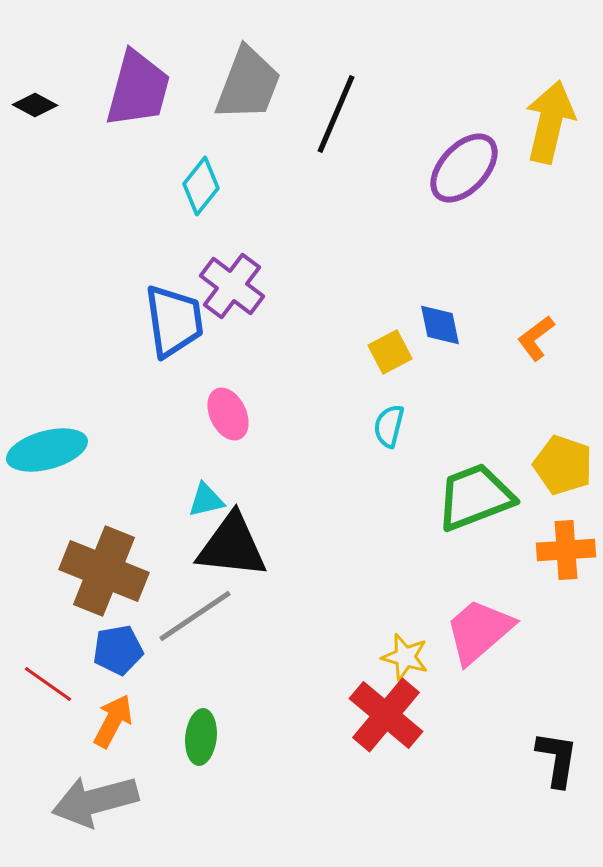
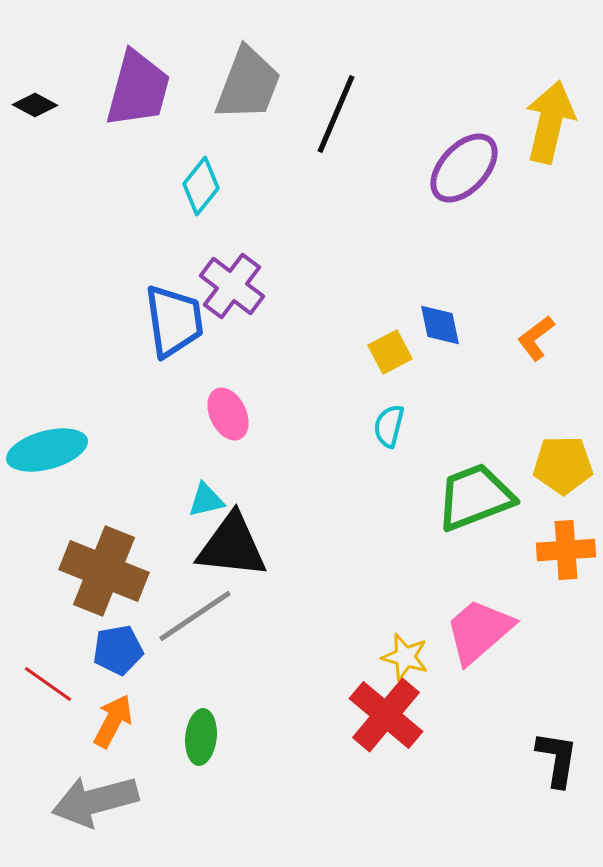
yellow pentagon: rotated 20 degrees counterclockwise
